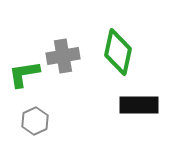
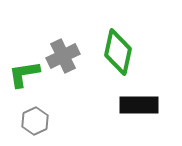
gray cross: rotated 16 degrees counterclockwise
